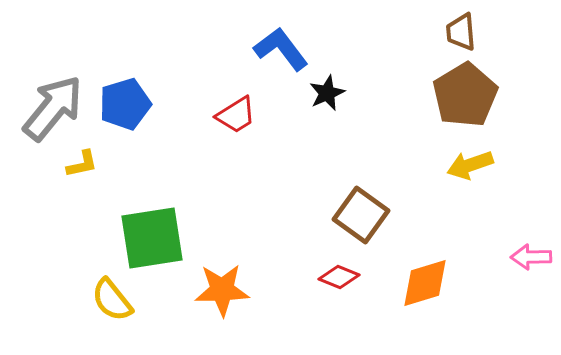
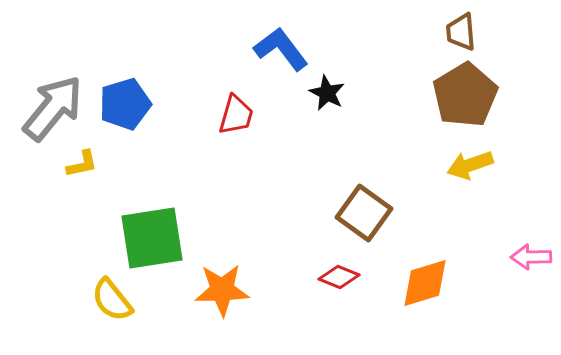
black star: rotated 21 degrees counterclockwise
red trapezoid: rotated 42 degrees counterclockwise
brown square: moved 3 px right, 2 px up
